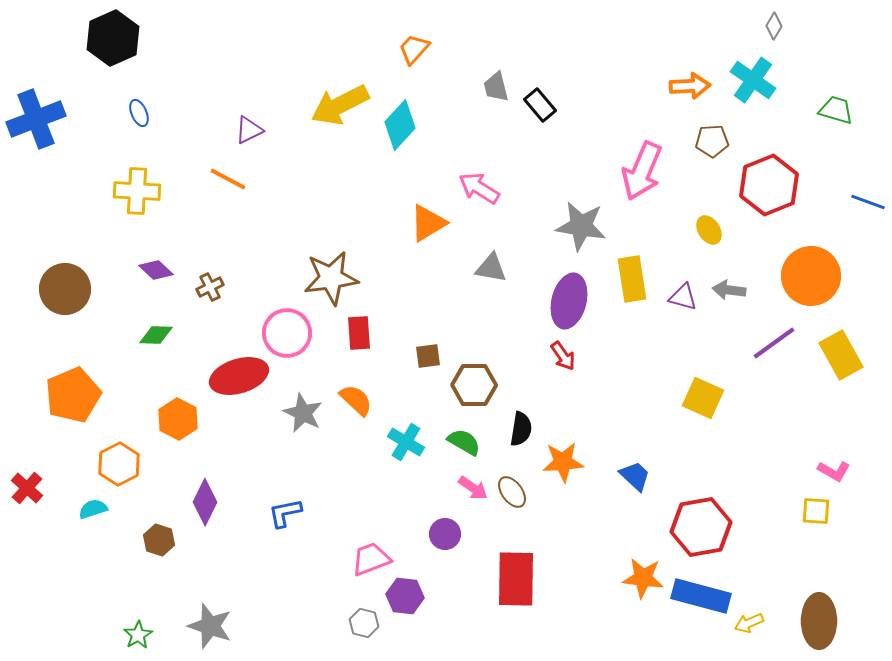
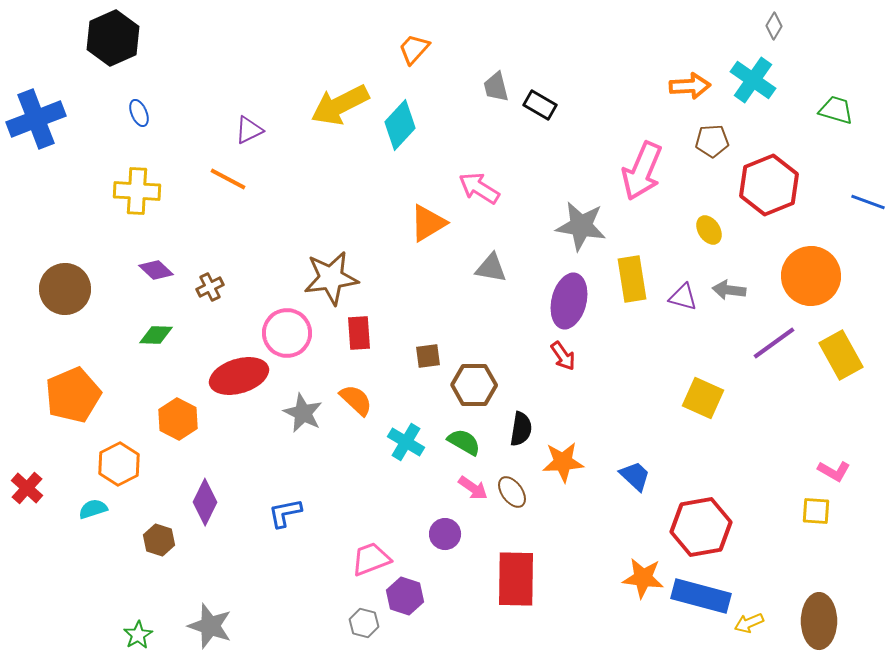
black rectangle at (540, 105): rotated 20 degrees counterclockwise
purple hexagon at (405, 596): rotated 12 degrees clockwise
